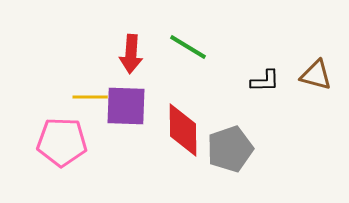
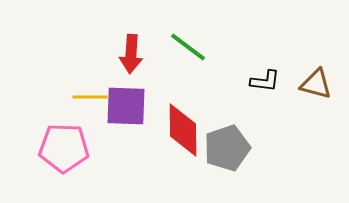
green line: rotated 6 degrees clockwise
brown triangle: moved 9 px down
black L-shape: rotated 8 degrees clockwise
pink pentagon: moved 2 px right, 6 px down
gray pentagon: moved 3 px left, 1 px up
